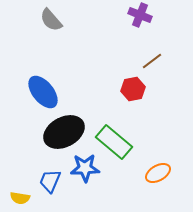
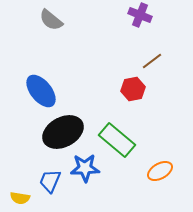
gray semicircle: rotated 10 degrees counterclockwise
blue ellipse: moved 2 px left, 1 px up
black ellipse: moved 1 px left
green rectangle: moved 3 px right, 2 px up
orange ellipse: moved 2 px right, 2 px up
